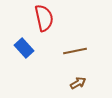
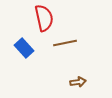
brown line: moved 10 px left, 8 px up
brown arrow: moved 1 px up; rotated 21 degrees clockwise
